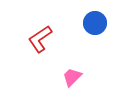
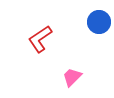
blue circle: moved 4 px right, 1 px up
